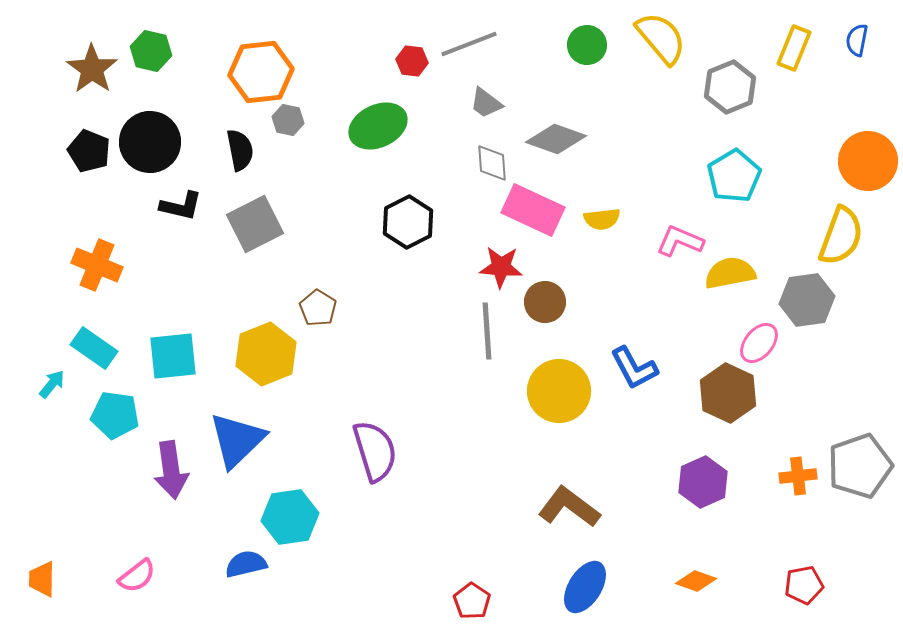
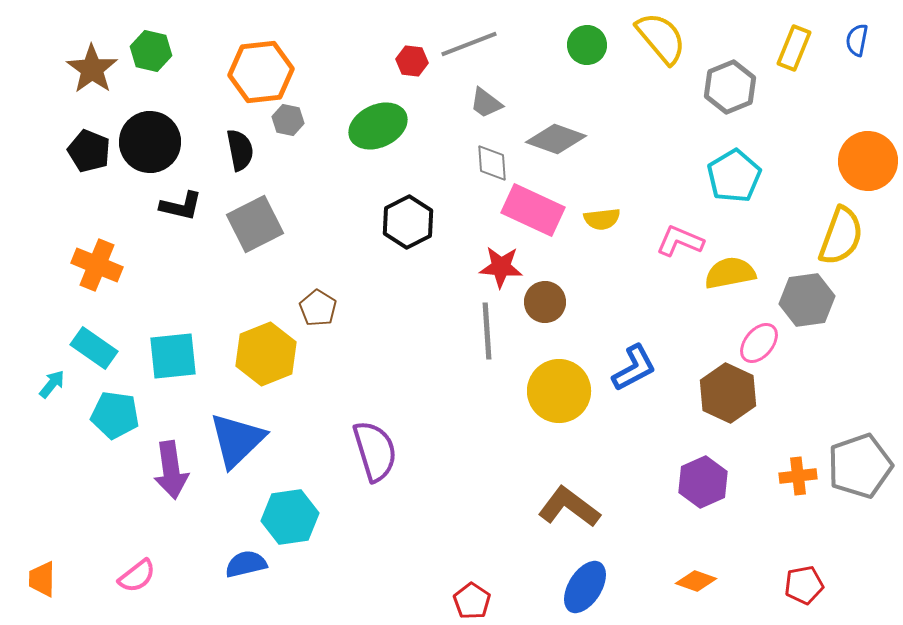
blue L-shape at (634, 368): rotated 90 degrees counterclockwise
